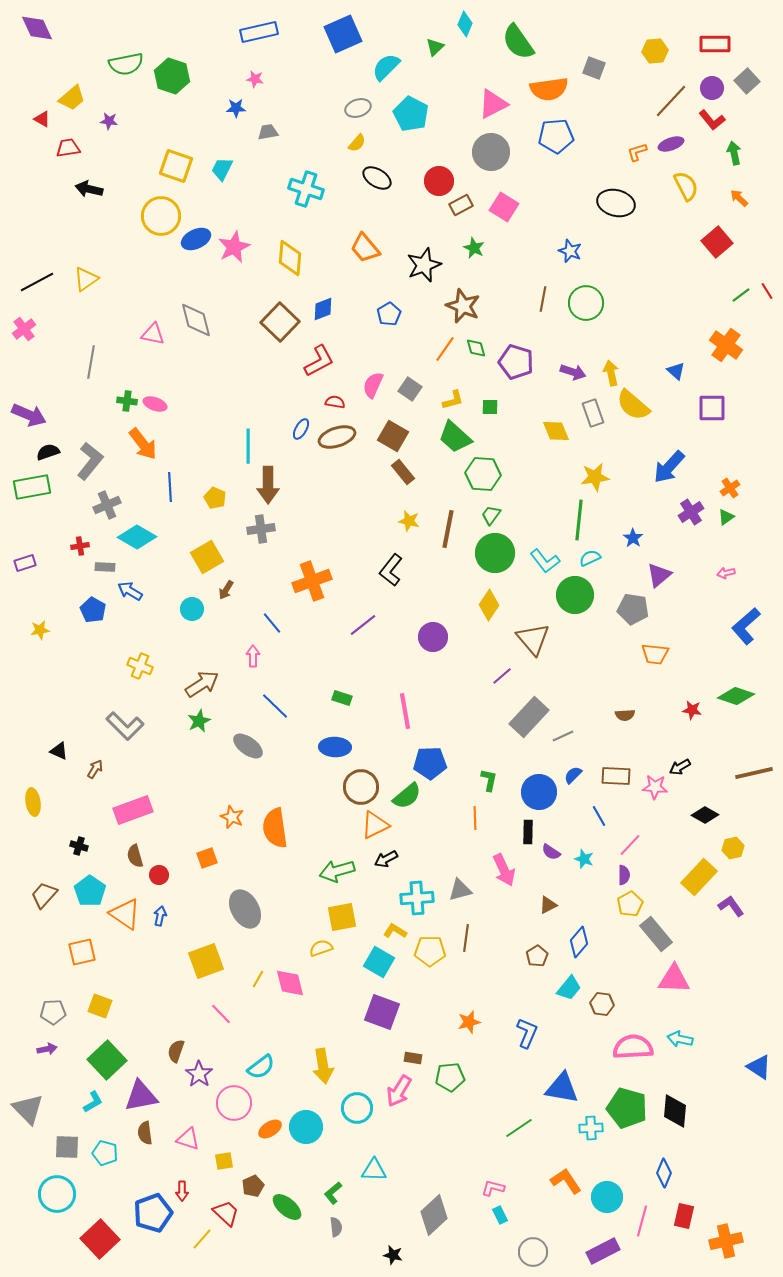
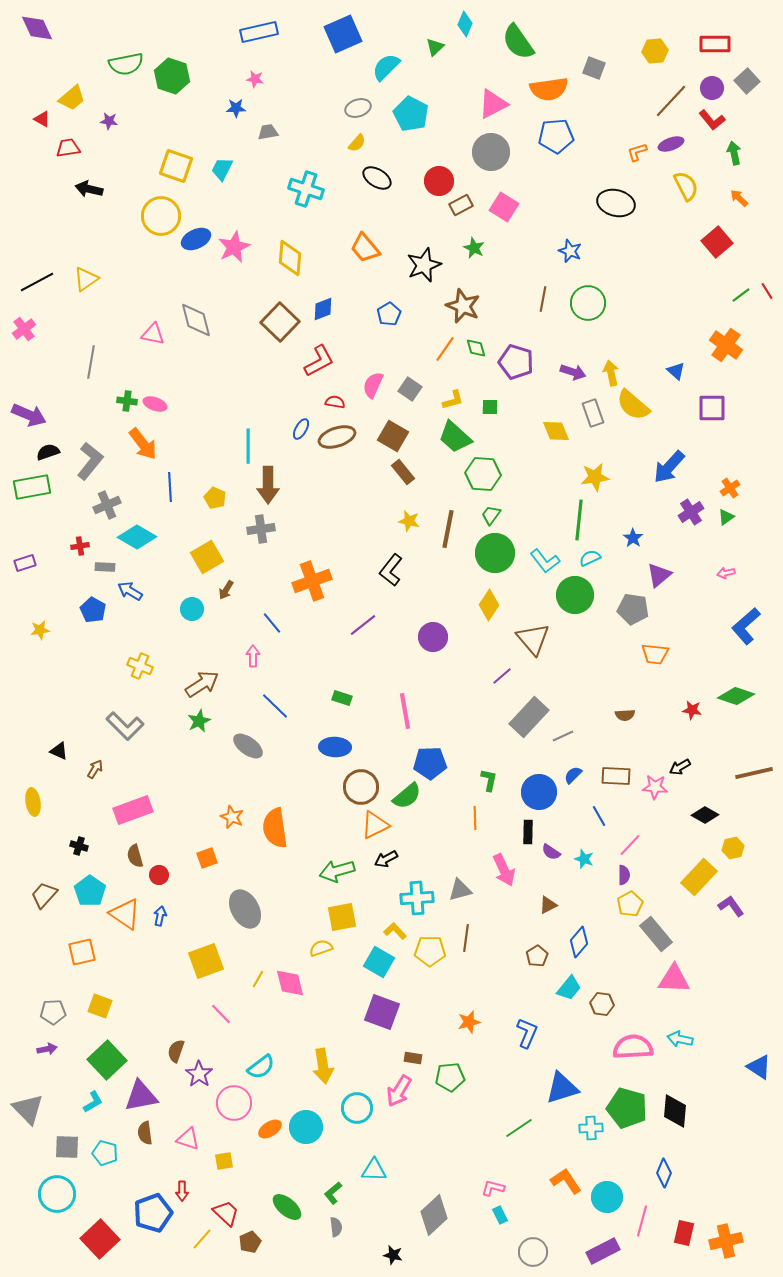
green circle at (586, 303): moved 2 px right
yellow L-shape at (395, 931): rotated 15 degrees clockwise
blue triangle at (562, 1088): rotated 27 degrees counterclockwise
brown pentagon at (253, 1186): moved 3 px left, 56 px down
red rectangle at (684, 1216): moved 17 px down
